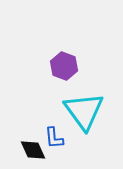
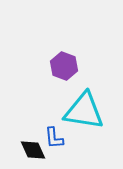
cyan triangle: rotated 45 degrees counterclockwise
